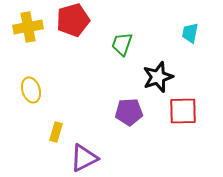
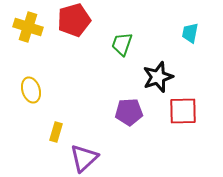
red pentagon: moved 1 px right
yellow cross: rotated 28 degrees clockwise
purple triangle: rotated 16 degrees counterclockwise
